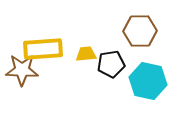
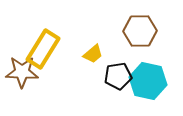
yellow rectangle: rotated 54 degrees counterclockwise
yellow trapezoid: moved 7 px right; rotated 145 degrees clockwise
black pentagon: moved 7 px right, 12 px down
brown star: moved 2 px down
